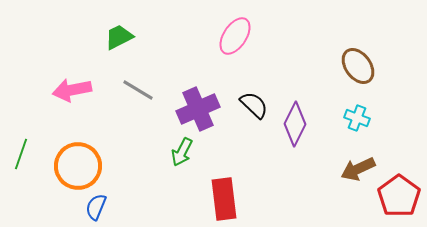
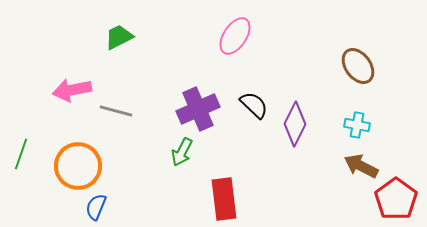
gray line: moved 22 px left, 21 px down; rotated 16 degrees counterclockwise
cyan cross: moved 7 px down; rotated 10 degrees counterclockwise
brown arrow: moved 3 px right, 3 px up; rotated 52 degrees clockwise
red pentagon: moved 3 px left, 3 px down
